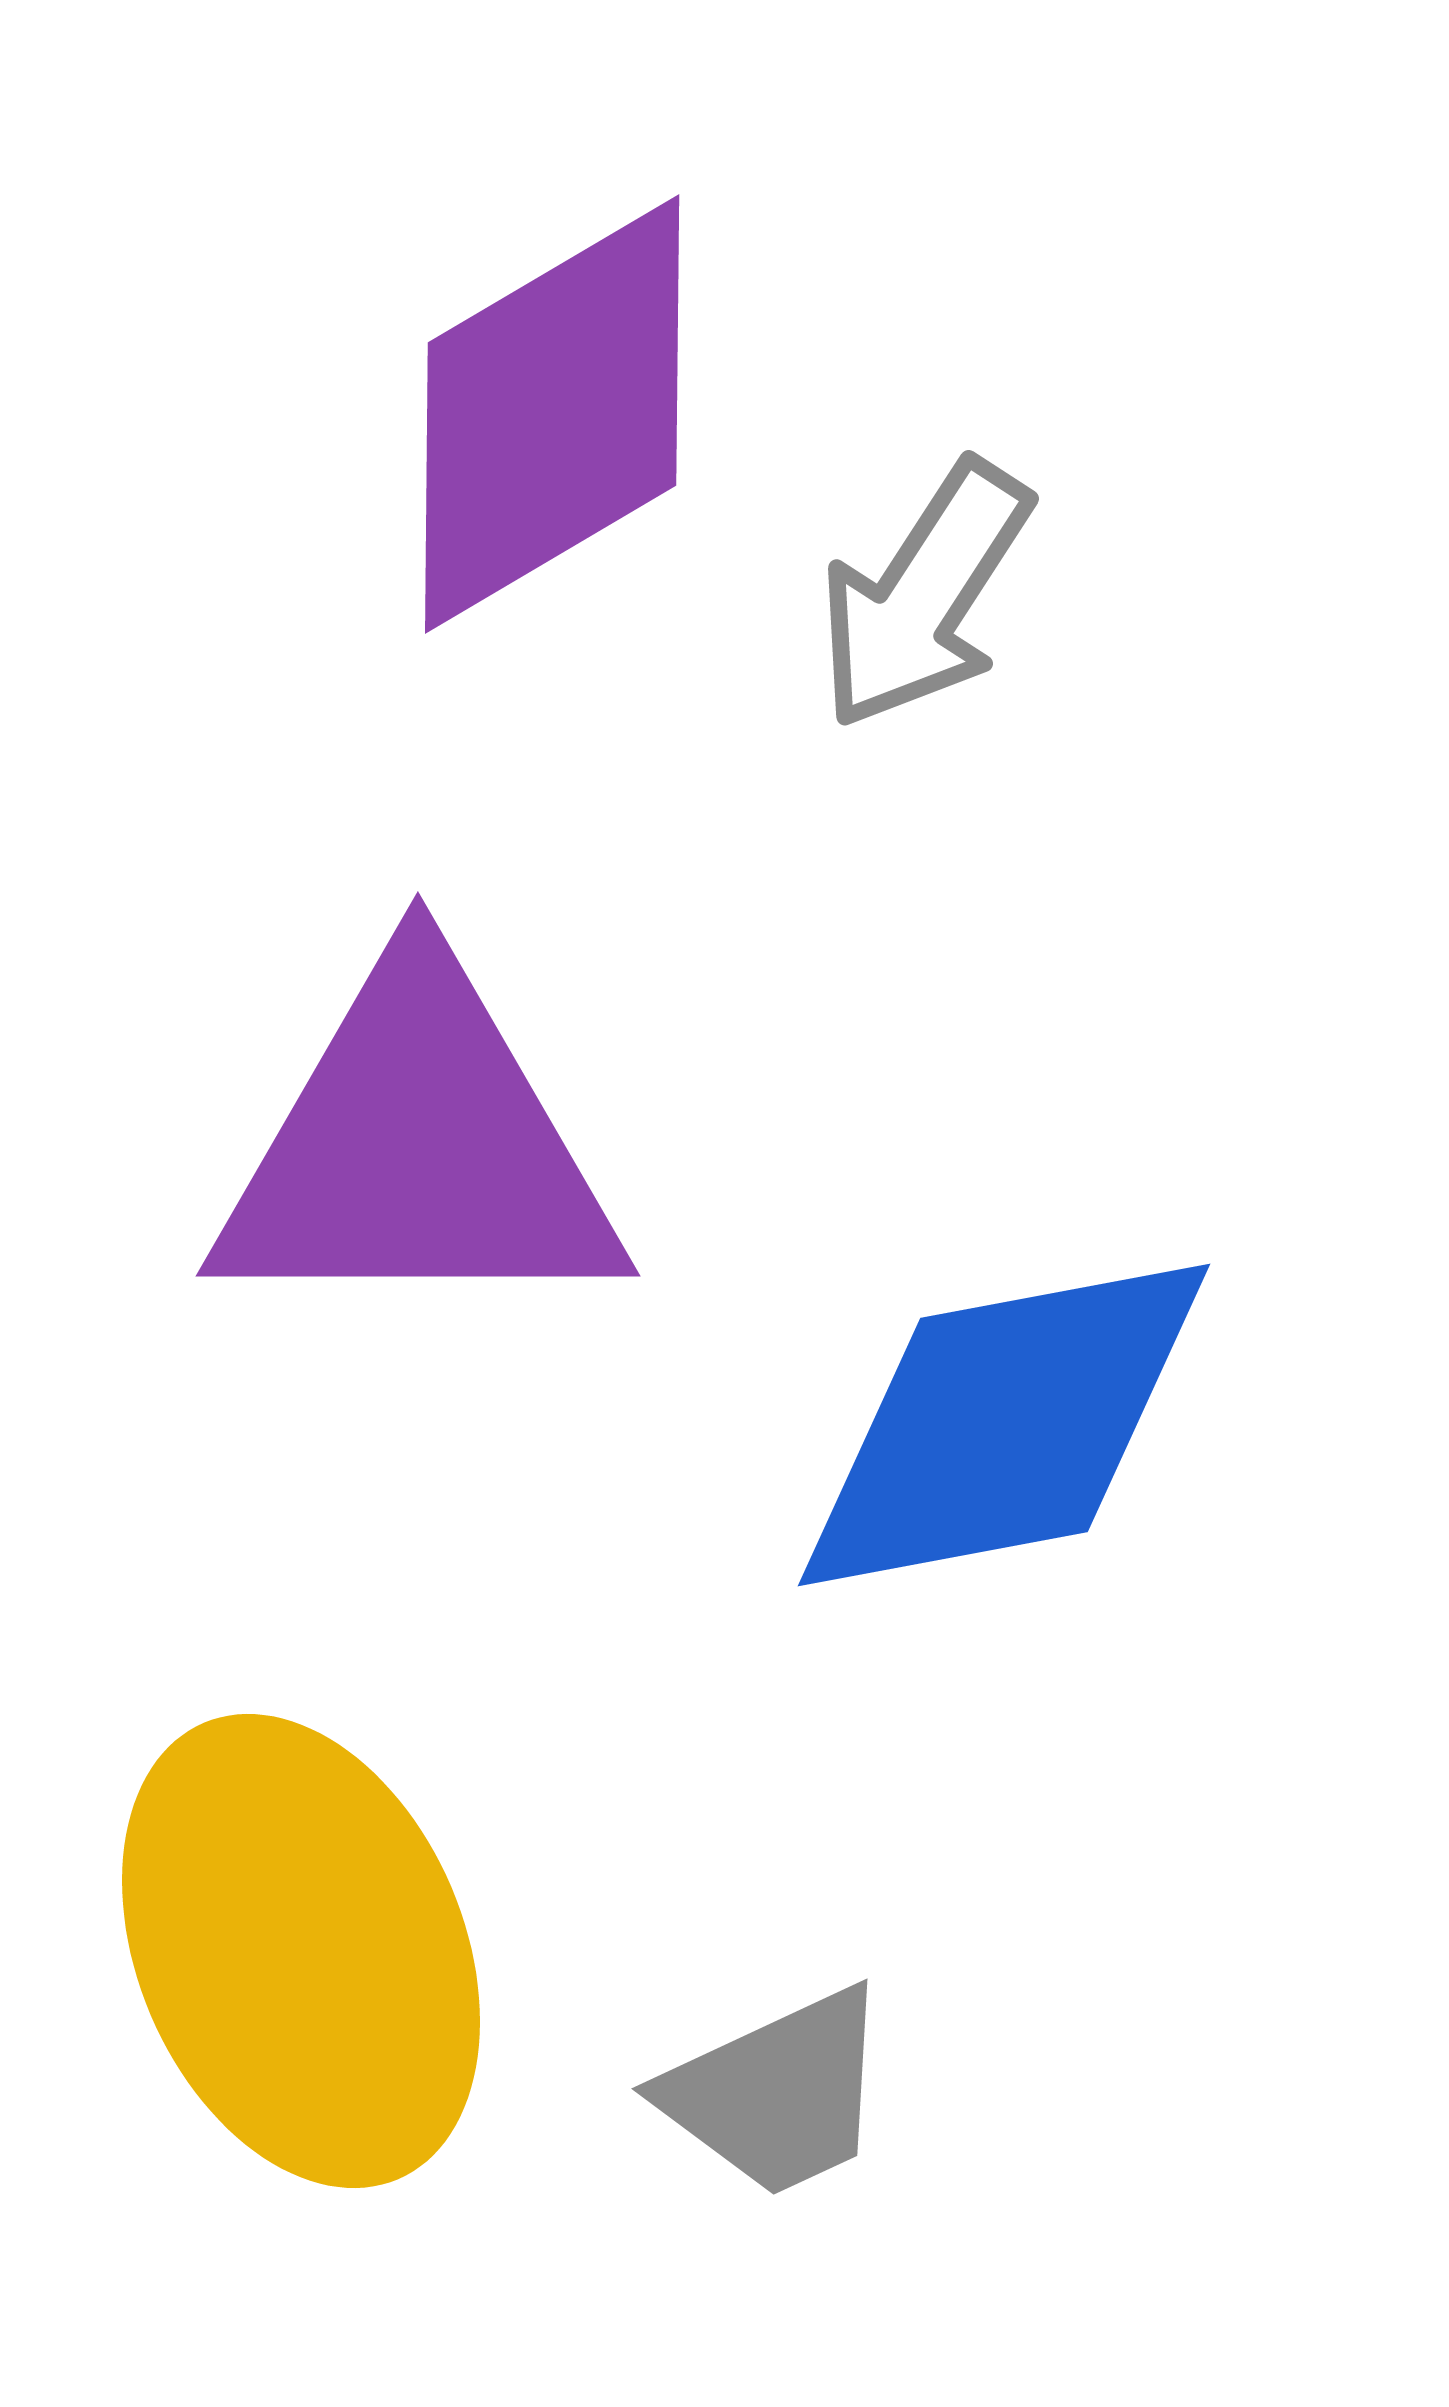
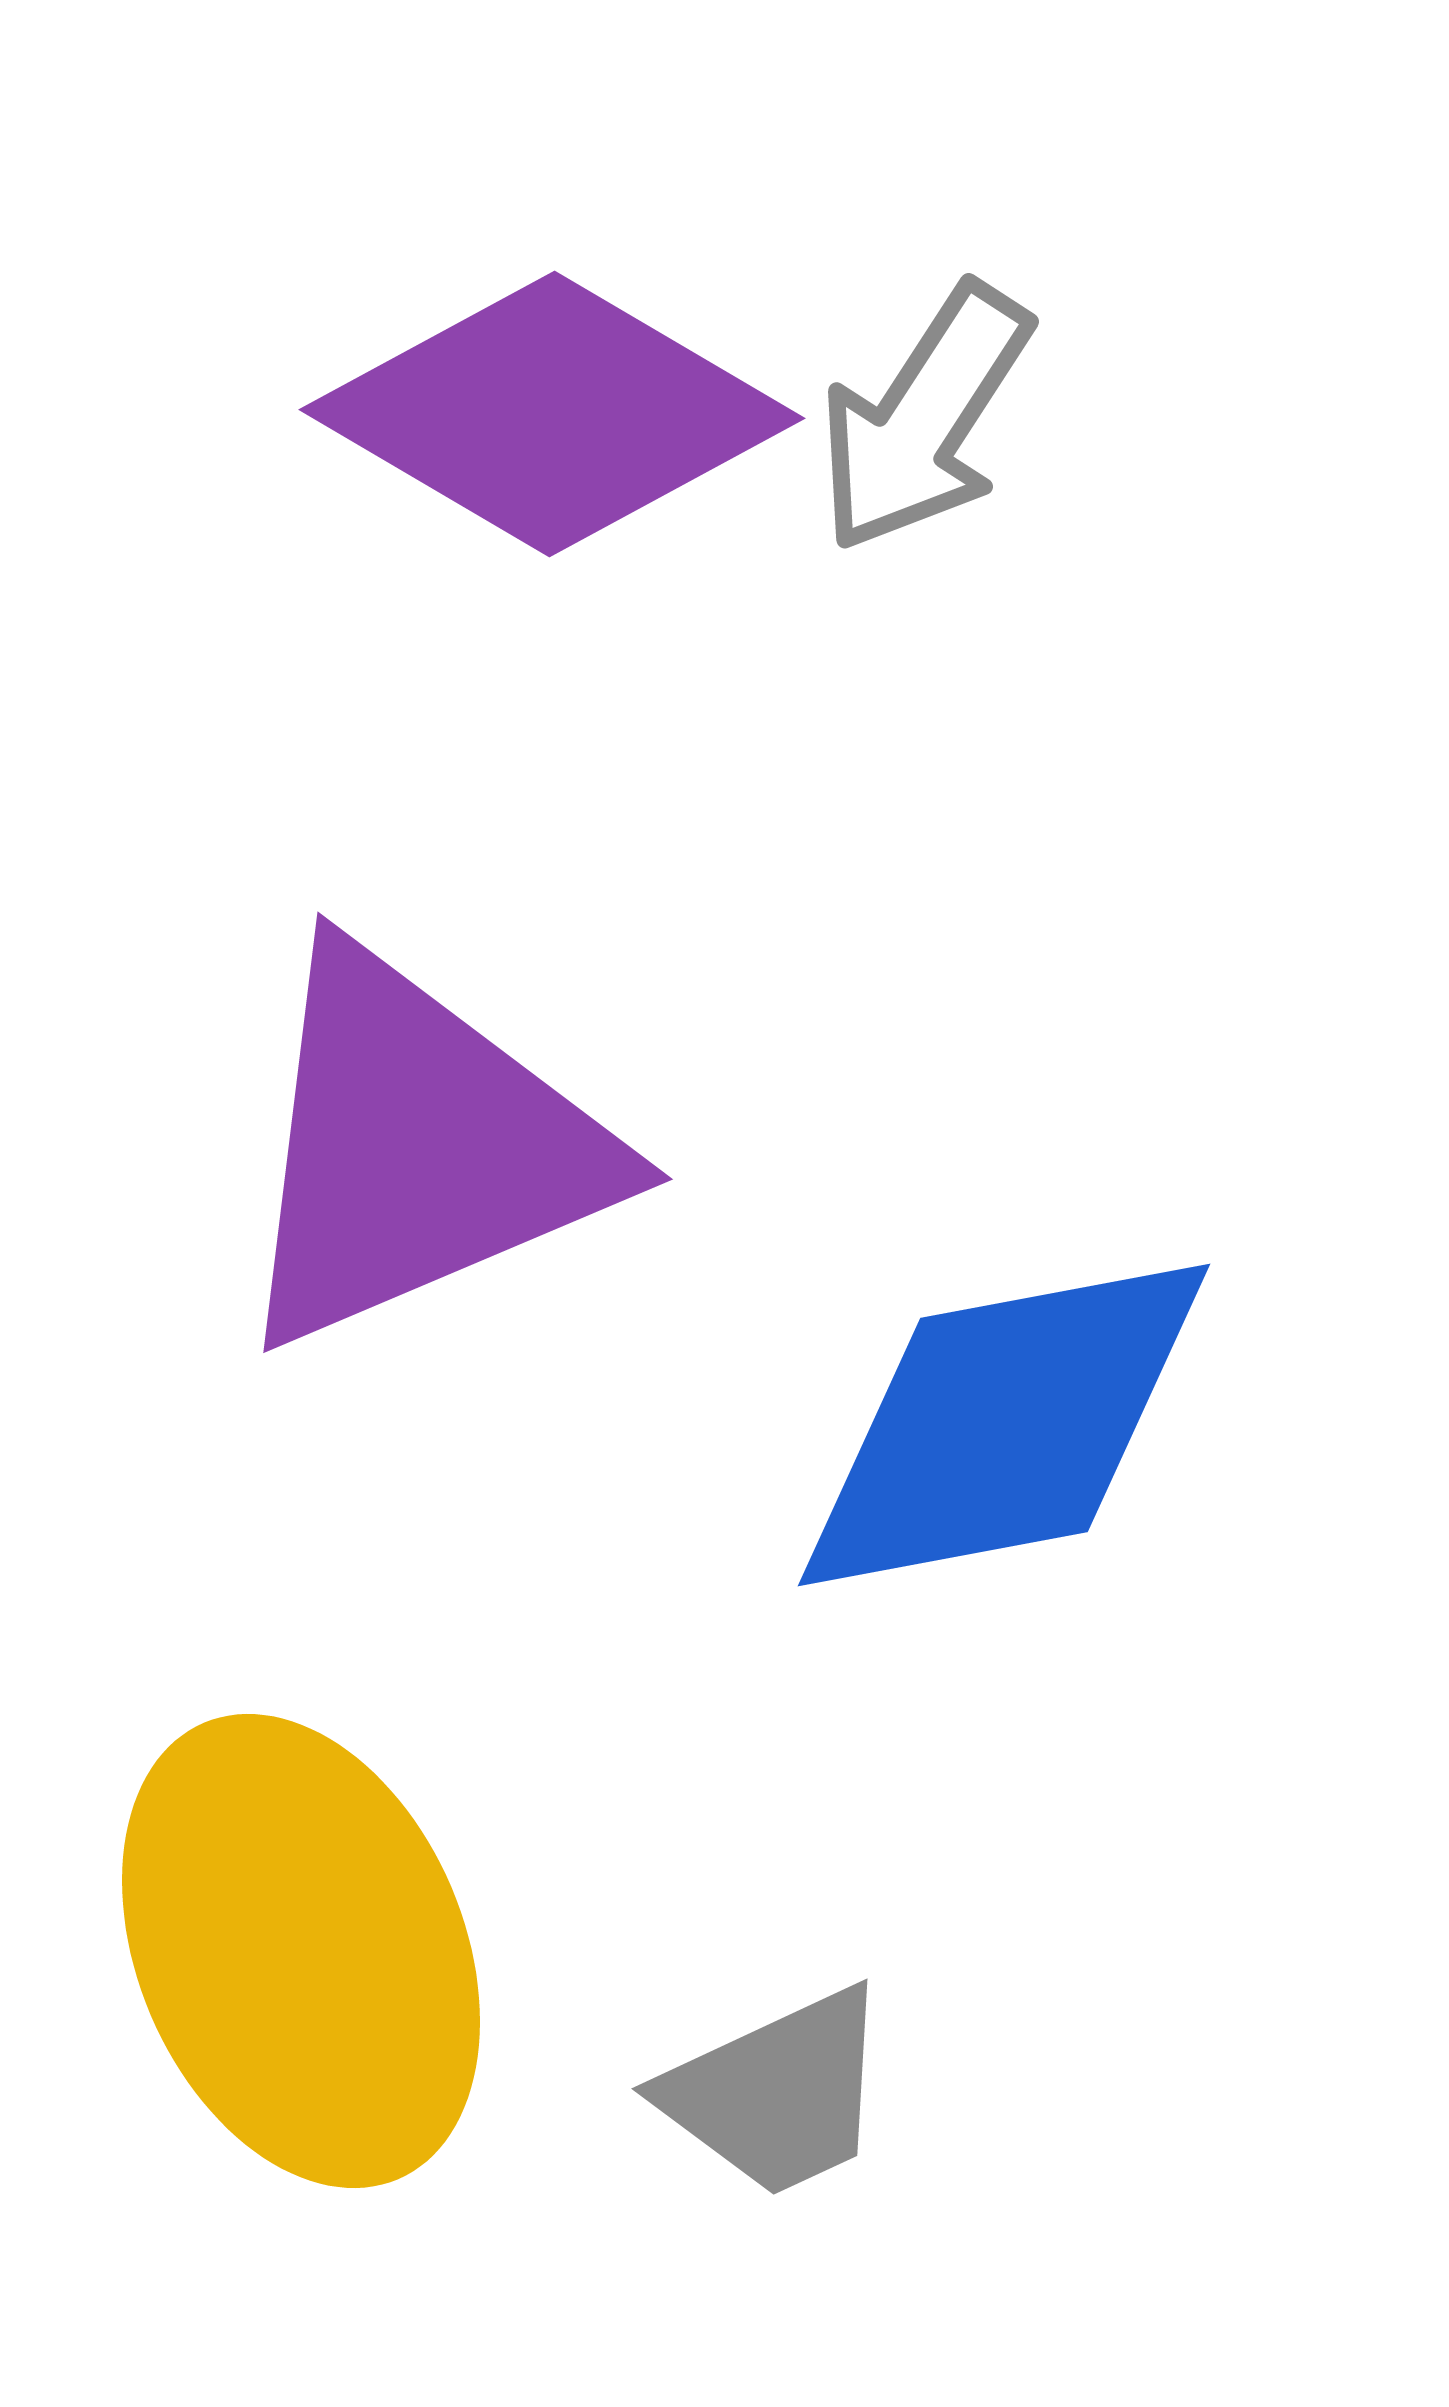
purple diamond: rotated 61 degrees clockwise
gray arrow: moved 177 px up
purple triangle: rotated 23 degrees counterclockwise
